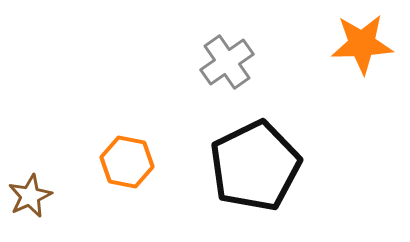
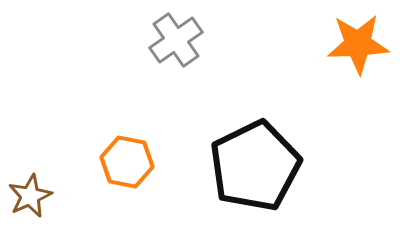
orange star: moved 4 px left
gray cross: moved 51 px left, 22 px up
